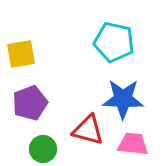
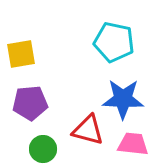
purple pentagon: rotated 16 degrees clockwise
